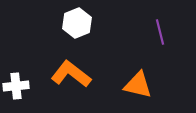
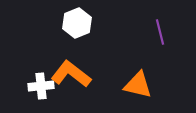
white cross: moved 25 px right
